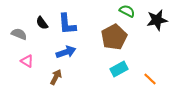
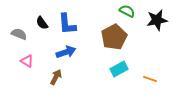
orange line: rotated 24 degrees counterclockwise
